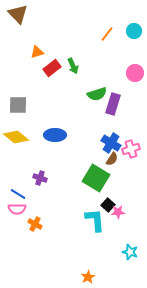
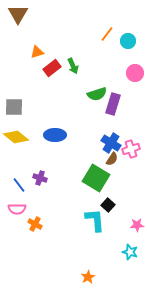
brown triangle: rotated 15 degrees clockwise
cyan circle: moved 6 px left, 10 px down
gray square: moved 4 px left, 2 px down
blue line: moved 1 px right, 9 px up; rotated 21 degrees clockwise
pink star: moved 19 px right, 13 px down
